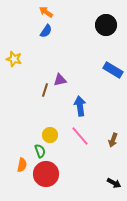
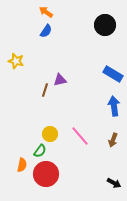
black circle: moved 1 px left
yellow star: moved 2 px right, 2 px down
blue rectangle: moved 4 px down
blue arrow: moved 34 px right
yellow circle: moved 1 px up
green semicircle: rotated 56 degrees clockwise
